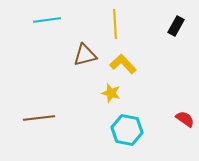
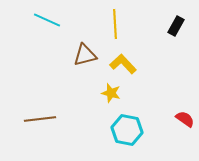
cyan line: rotated 32 degrees clockwise
brown line: moved 1 px right, 1 px down
